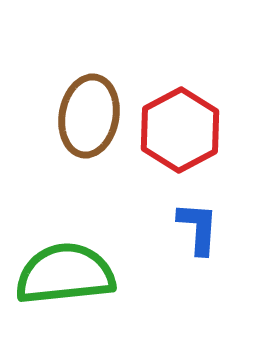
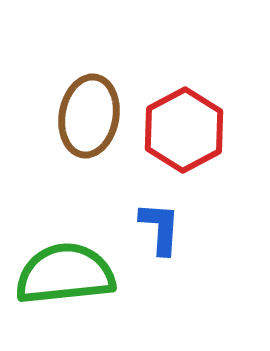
red hexagon: moved 4 px right
blue L-shape: moved 38 px left
